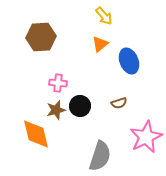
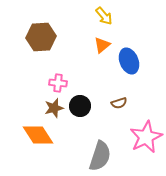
orange triangle: moved 2 px right, 1 px down
brown star: moved 2 px left, 2 px up
orange diamond: moved 2 px right, 1 px down; rotated 20 degrees counterclockwise
